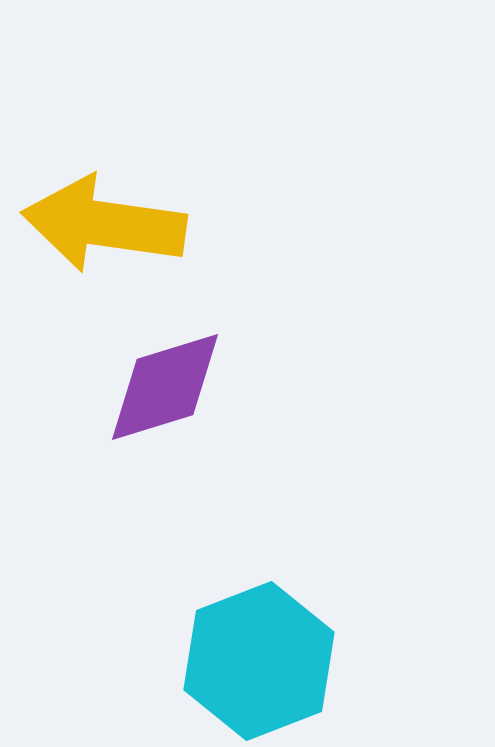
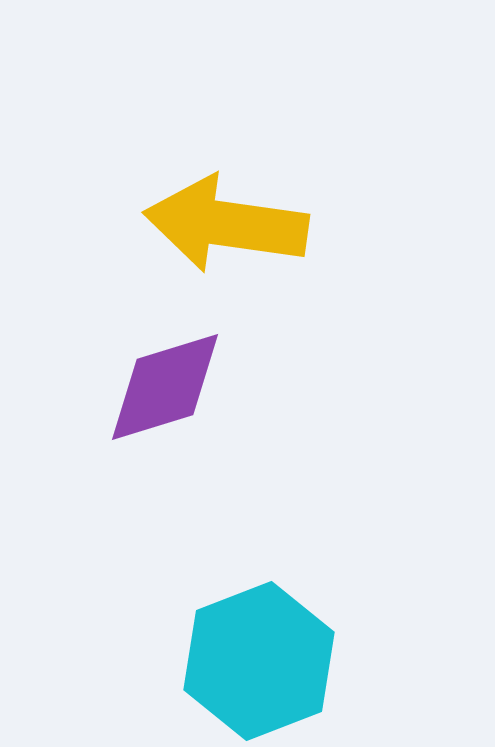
yellow arrow: moved 122 px right
